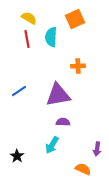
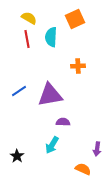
purple triangle: moved 8 px left
